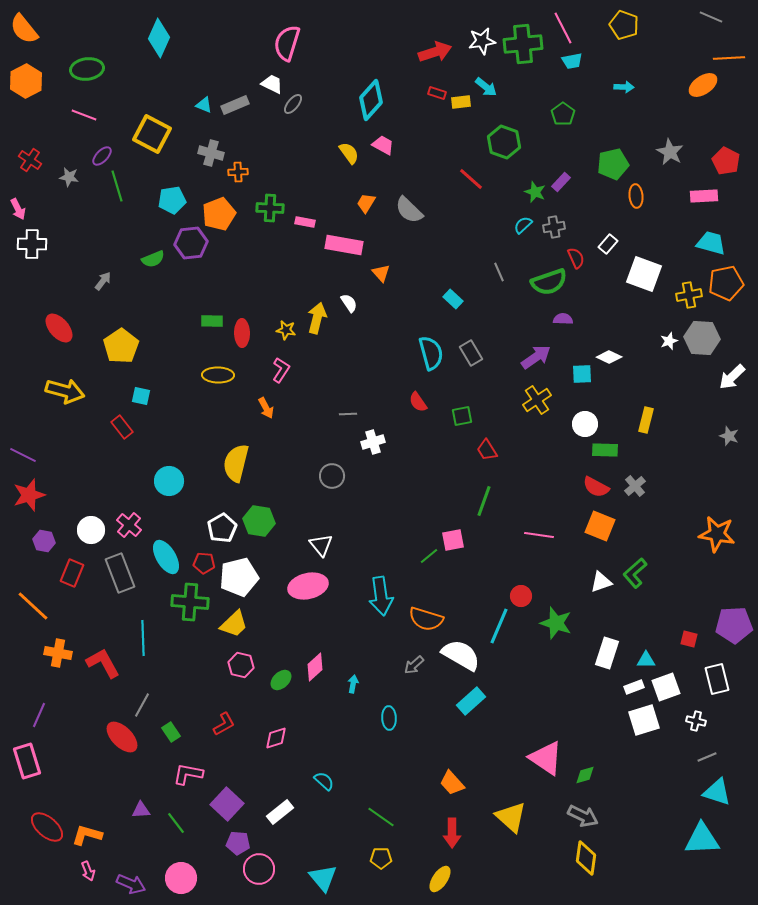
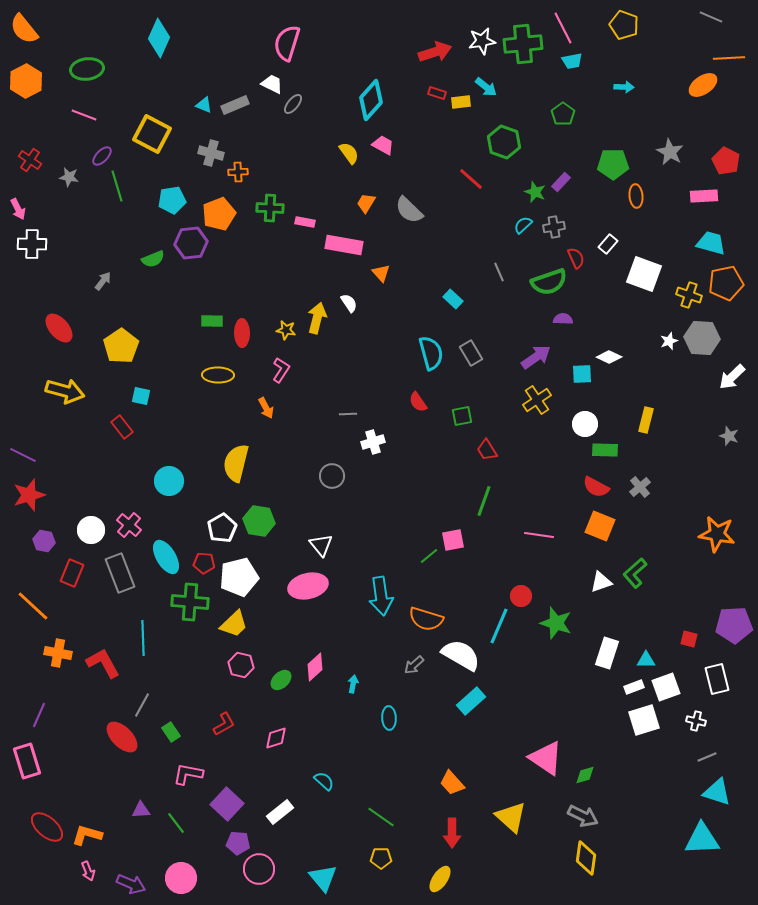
green pentagon at (613, 164): rotated 12 degrees clockwise
yellow cross at (689, 295): rotated 30 degrees clockwise
gray cross at (635, 486): moved 5 px right, 1 px down
